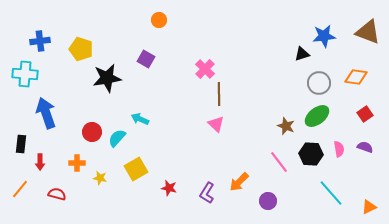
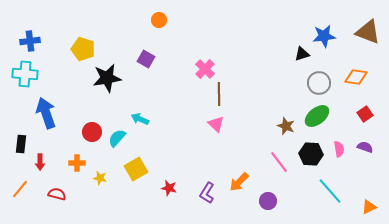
blue cross: moved 10 px left
yellow pentagon: moved 2 px right
cyan line: moved 1 px left, 2 px up
